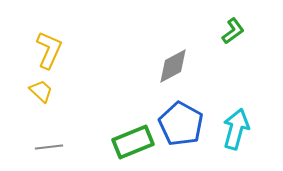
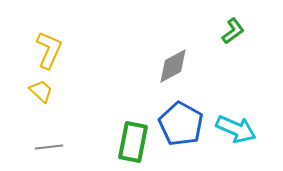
cyan arrow: rotated 99 degrees clockwise
green rectangle: rotated 57 degrees counterclockwise
